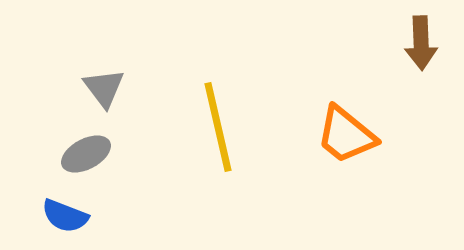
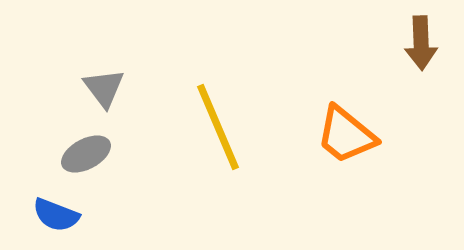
yellow line: rotated 10 degrees counterclockwise
blue semicircle: moved 9 px left, 1 px up
